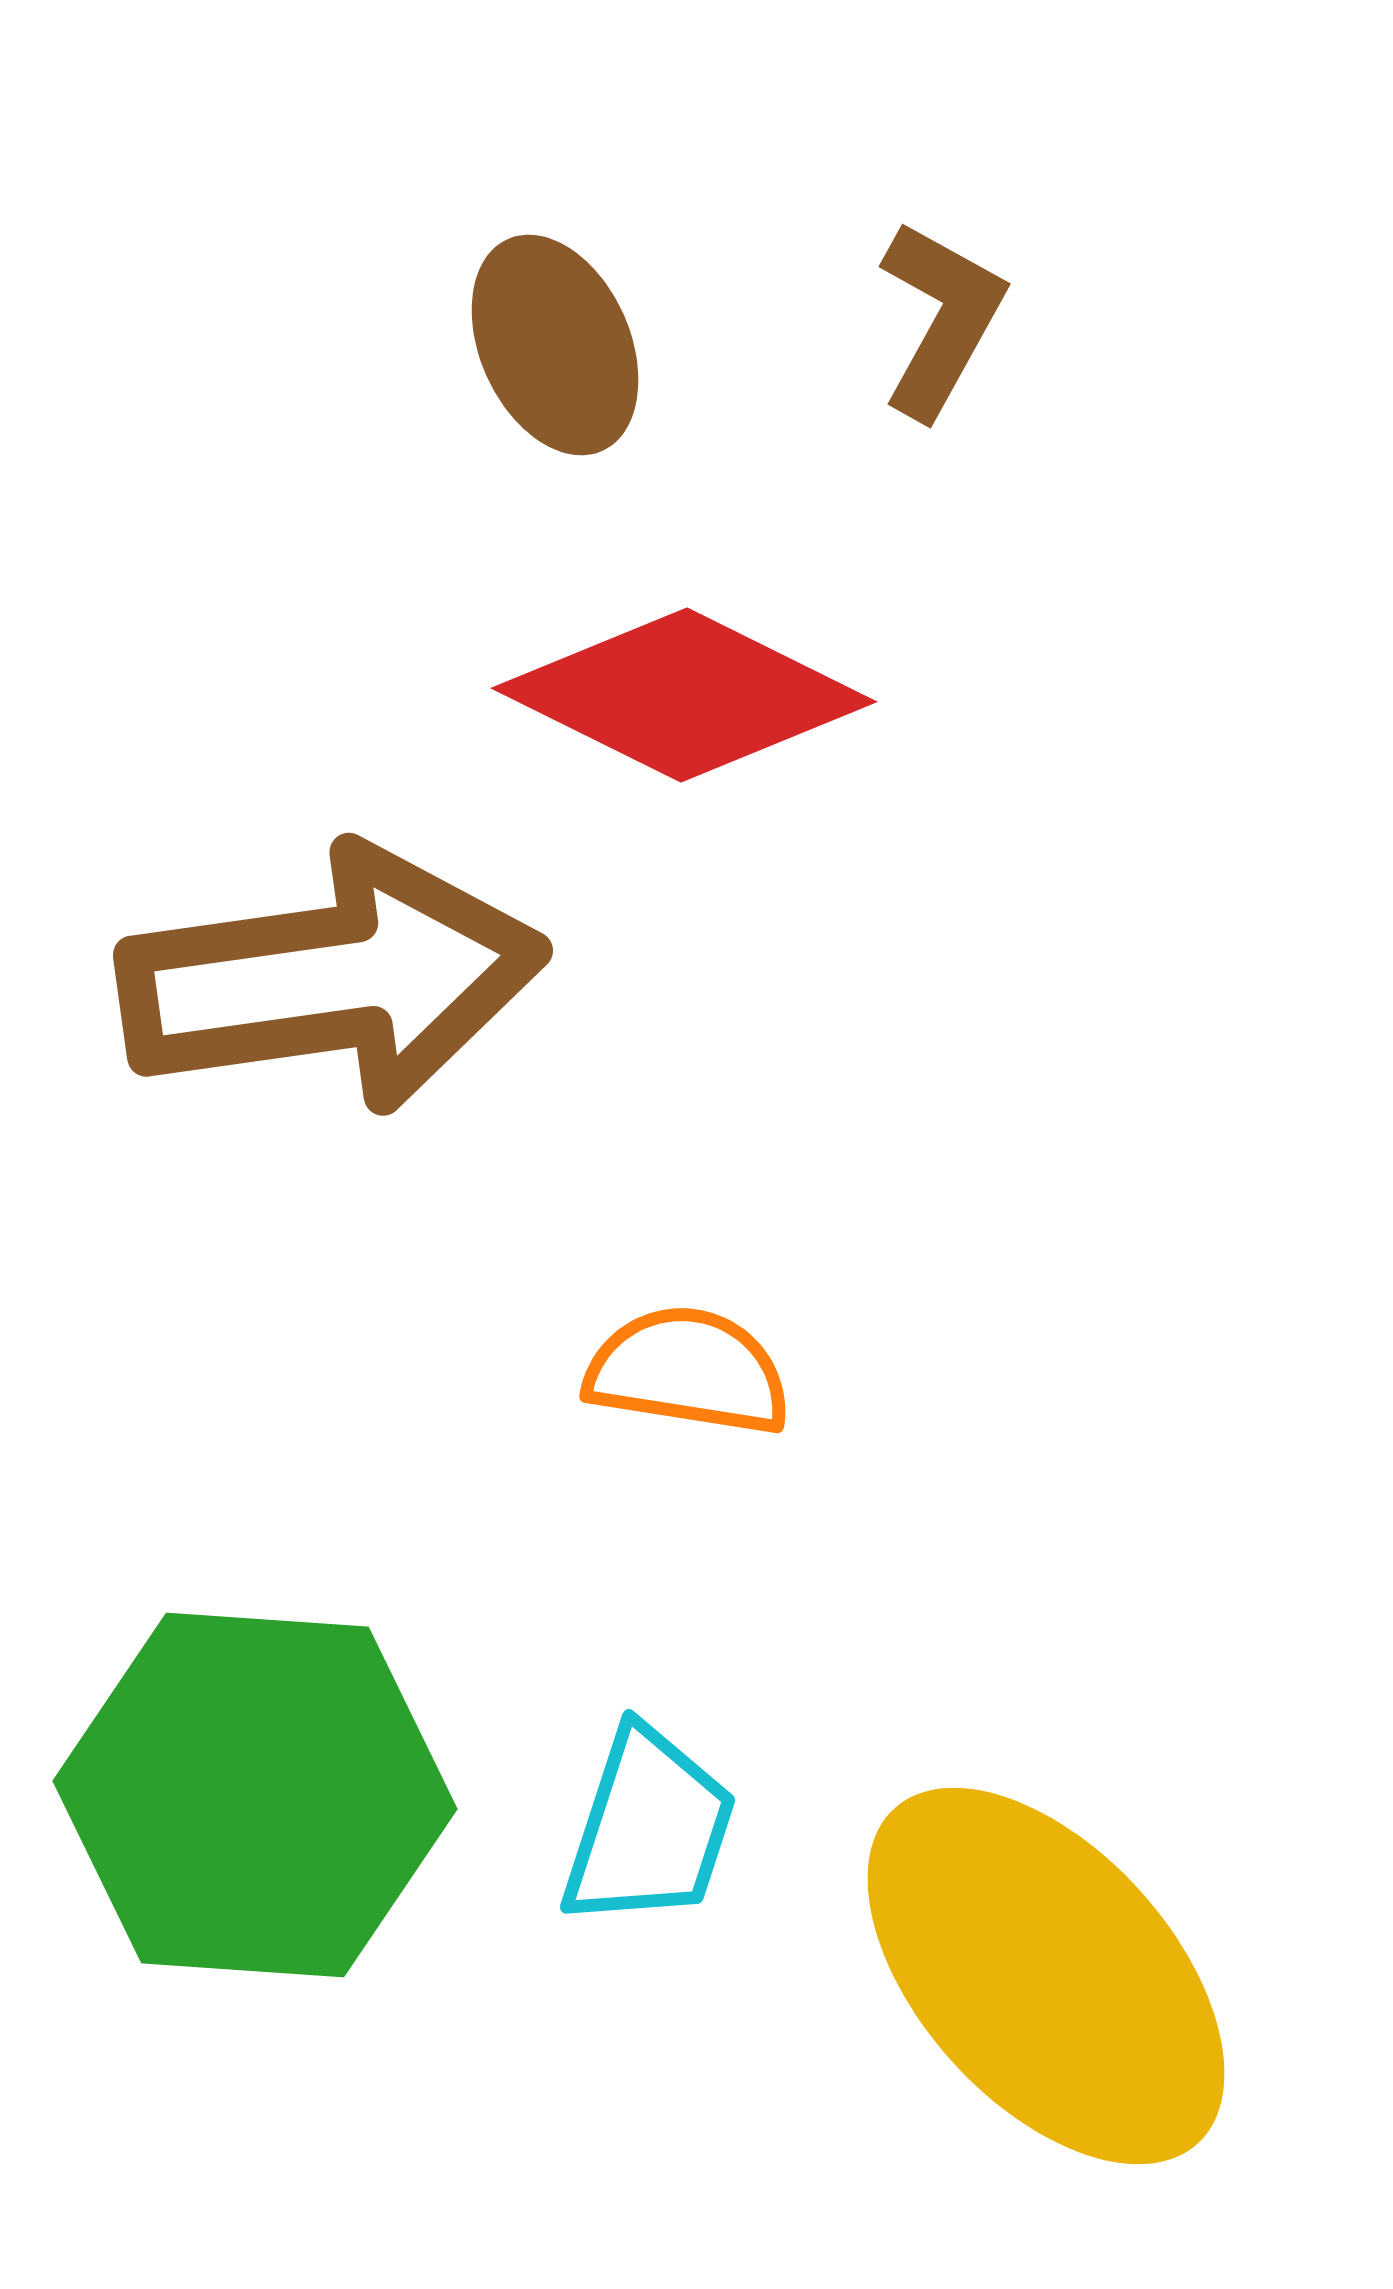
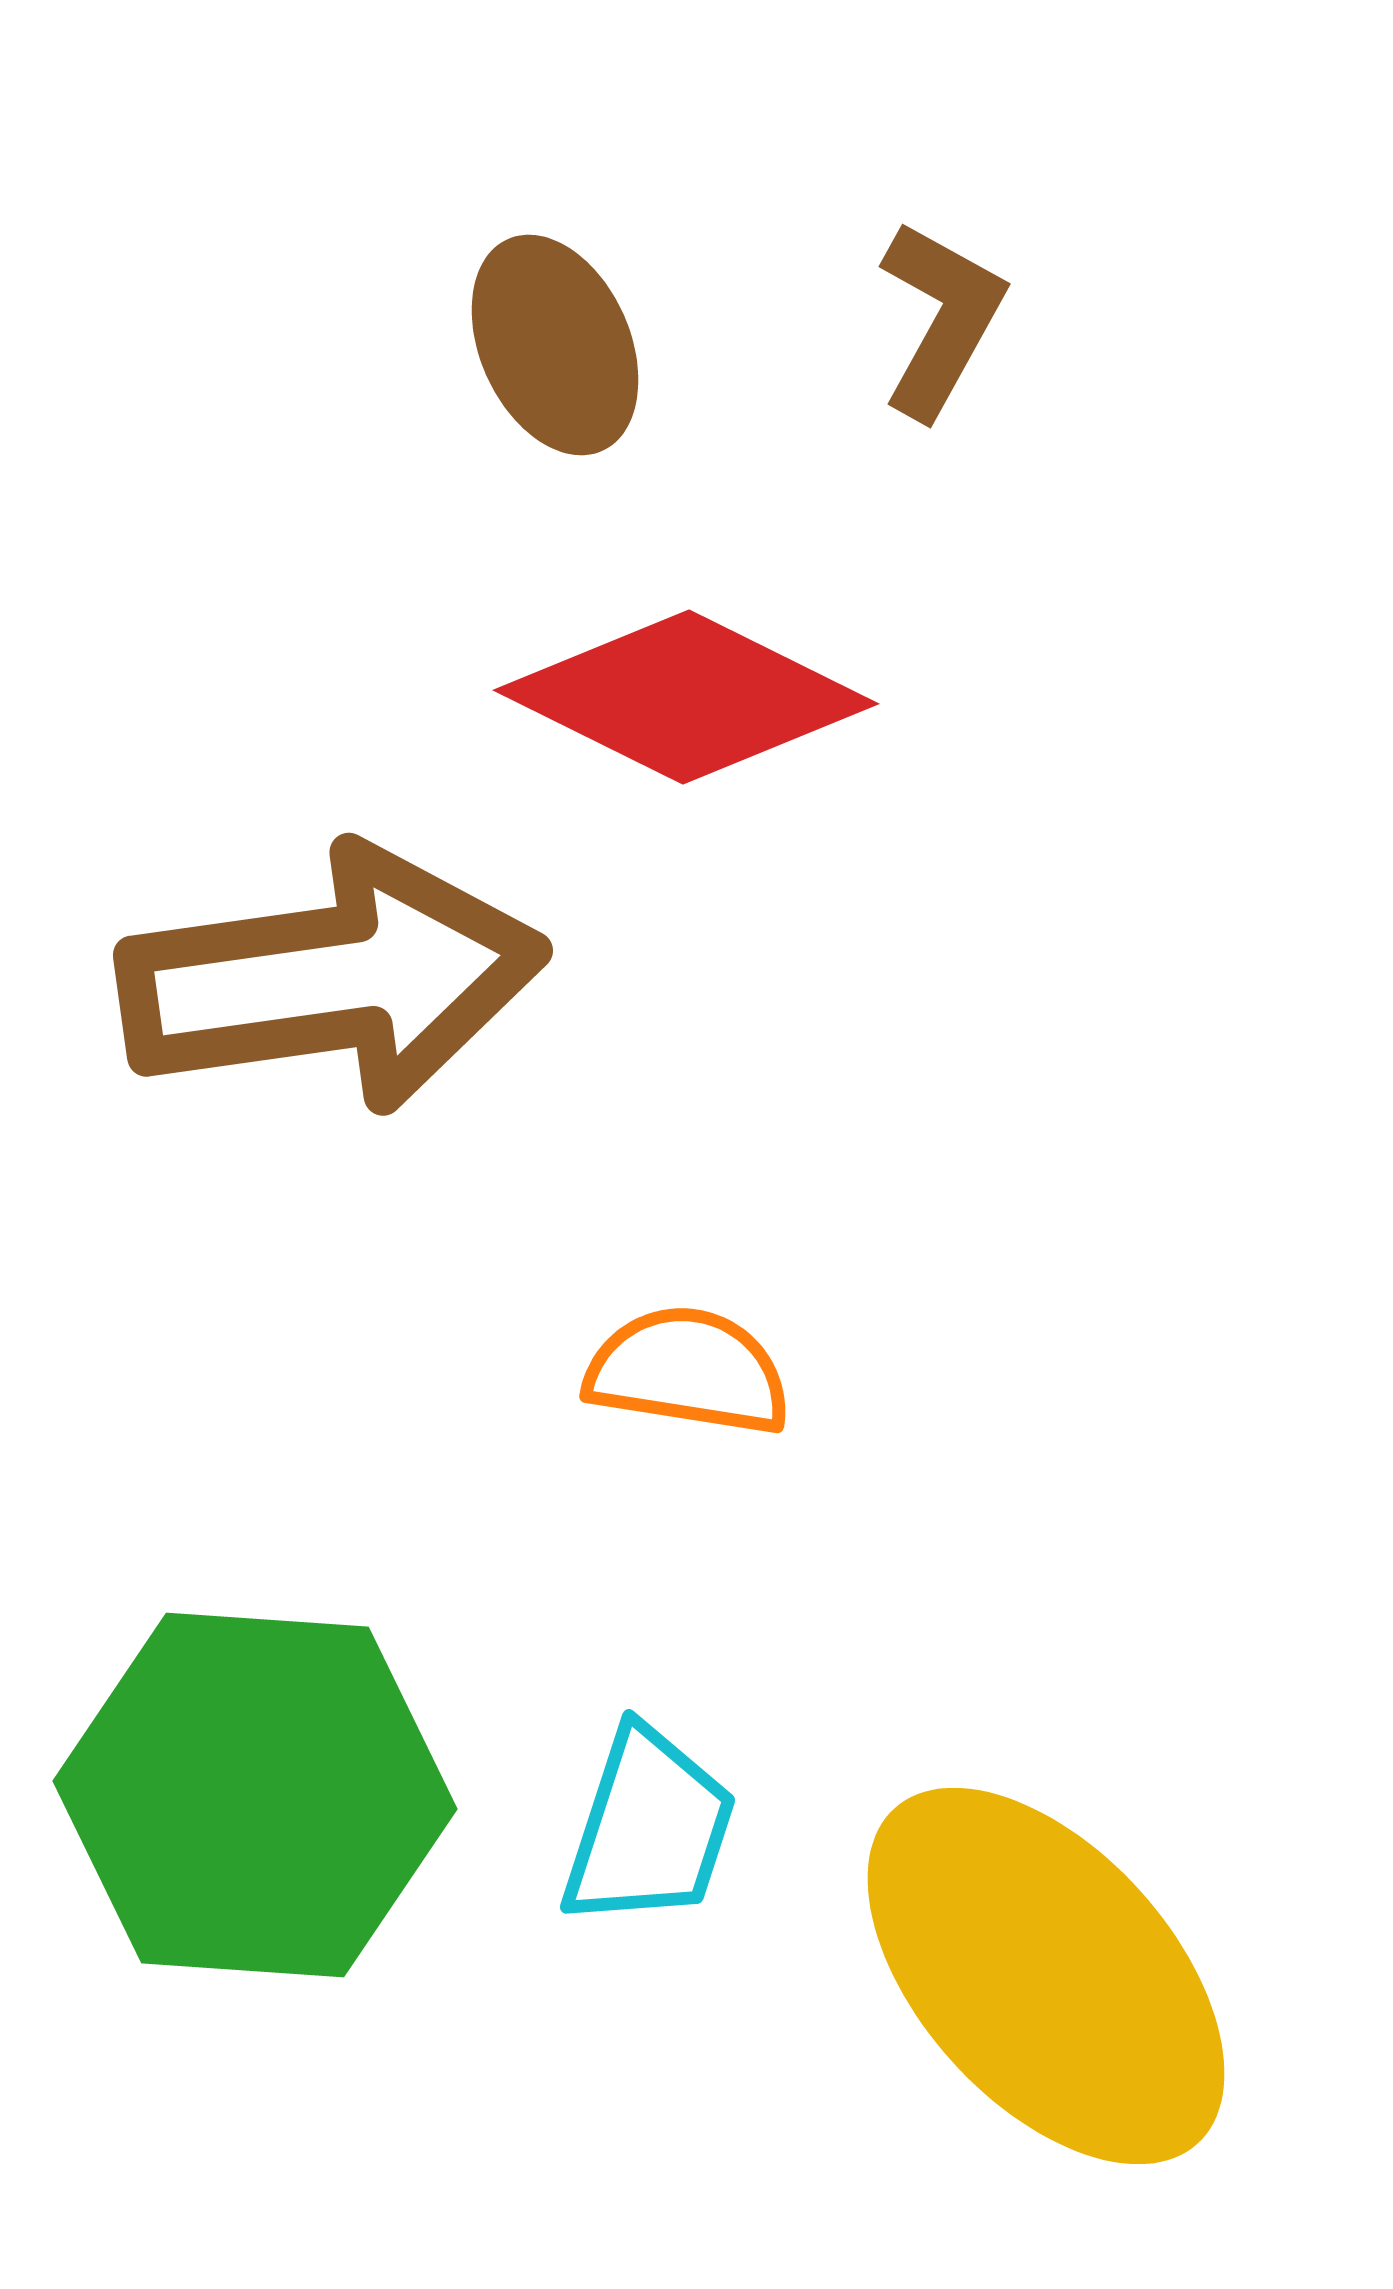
red diamond: moved 2 px right, 2 px down
